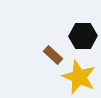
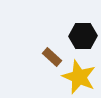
brown rectangle: moved 1 px left, 2 px down
